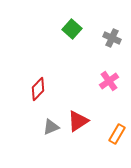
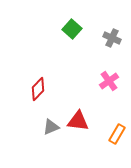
red triangle: rotated 40 degrees clockwise
